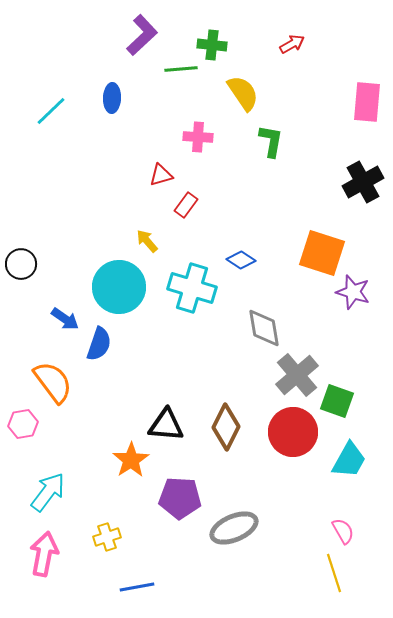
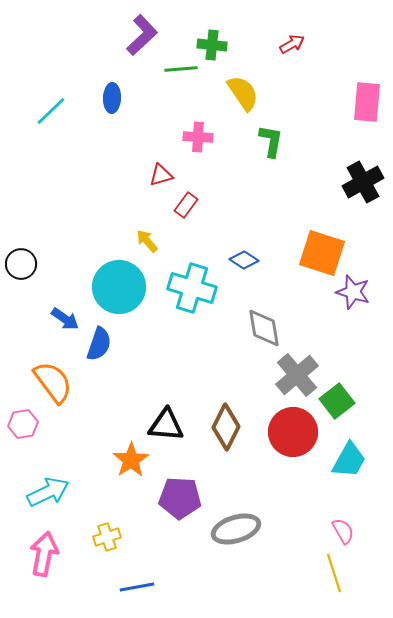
blue diamond: moved 3 px right
green square: rotated 32 degrees clockwise
cyan arrow: rotated 27 degrees clockwise
gray ellipse: moved 2 px right, 1 px down; rotated 6 degrees clockwise
